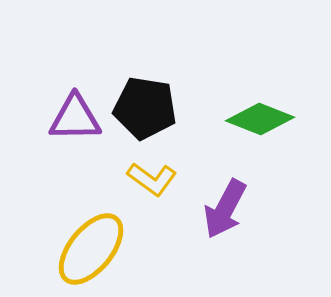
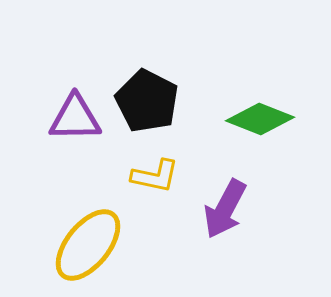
black pentagon: moved 2 px right, 7 px up; rotated 18 degrees clockwise
yellow L-shape: moved 3 px right, 3 px up; rotated 24 degrees counterclockwise
yellow ellipse: moved 3 px left, 4 px up
